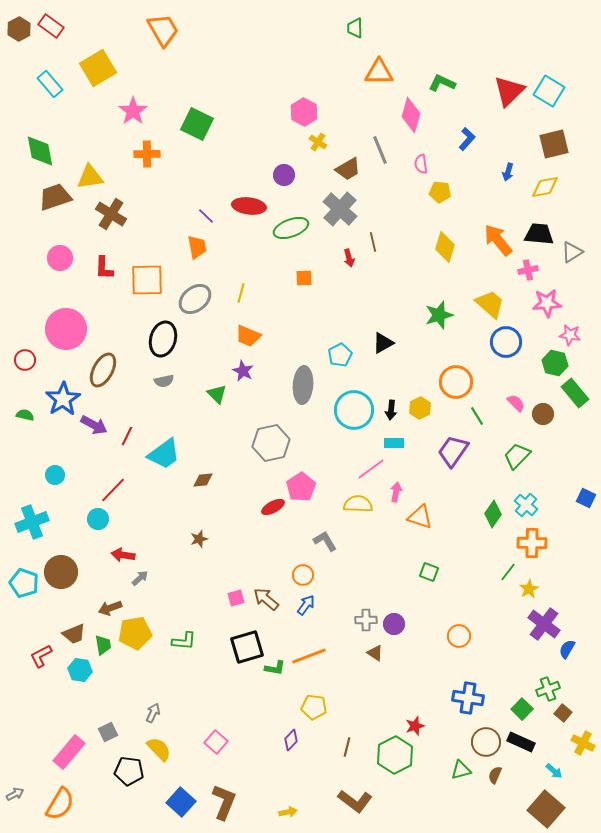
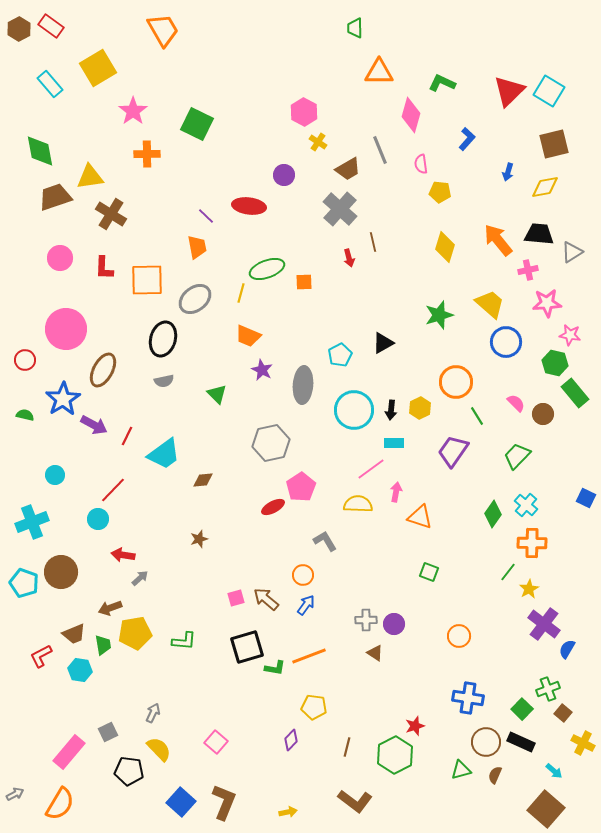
green ellipse at (291, 228): moved 24 px left, 41 px down
orange square at (304, 278): moved 4 px down
purple star at (243, 371): moved 19 px right, 1 px up
